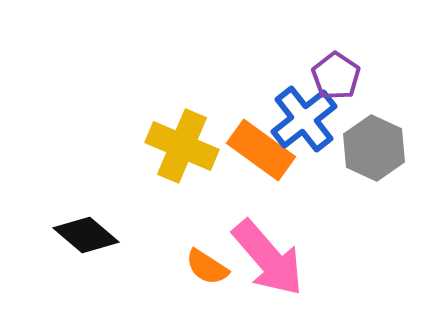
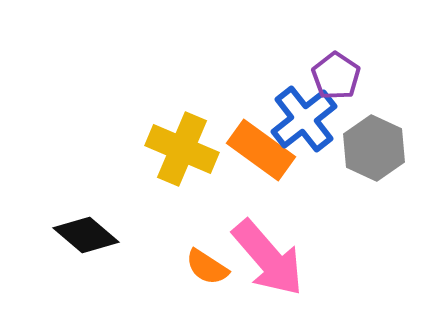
yellow cross: moved 3 px down
